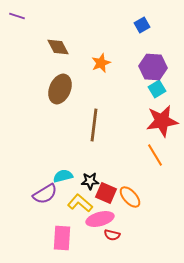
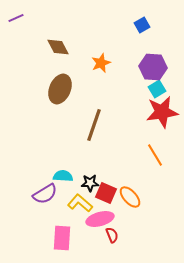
purple line: moved 1 px left, 2 px down; rotated 42 degrees counterclockwise
red star: moved 9 px up
brown line: rotated 12 degrees clockwise
cyan semicircle: rotated 18 degrees clockwise
black star: moved 2 px down
red semicircle: rotated 126 degrees counterclockwise
